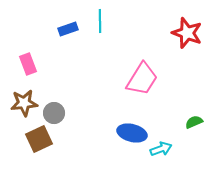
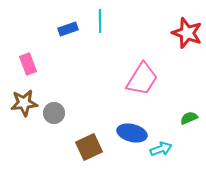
green semicircle: moved 5 px left, 4 px up
brown square: moved 50 px right, 8 px down
